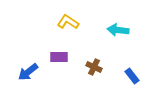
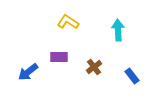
cyan arrow: rotated 80 degrees clockwise
brown cross: rotated 28 degrees clockwise
